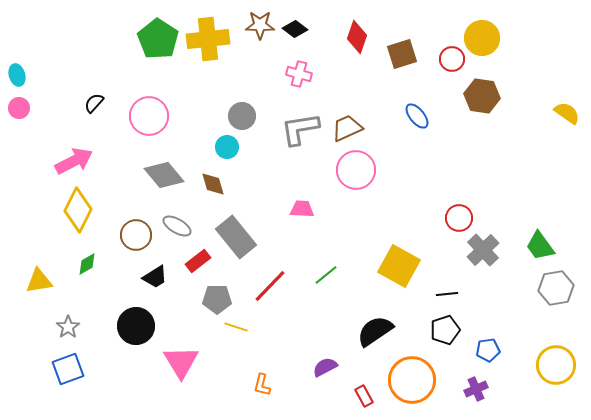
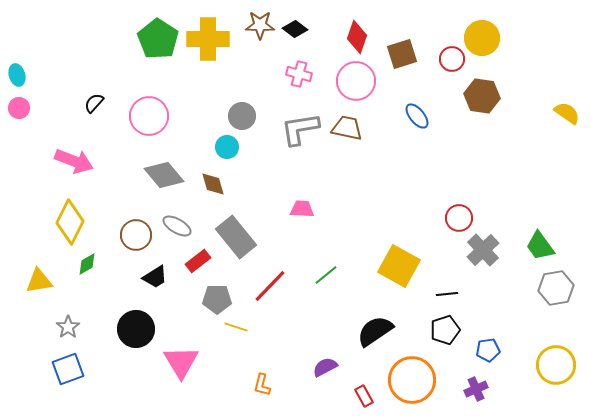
yellow cross at (208, 39): rotated 6 degrees clockwise
brown trapezoid at (347, 128): rotated 36 degrees clockwise
pink arrow at (74, 161): rotated 48 degrees clockwise
pink circle at (356, 170): moved 89 px up
yellow diamond at (78, 210): moved 8 px left, 12 px down
black circle at (136, 326): moved 3 px down
